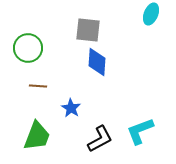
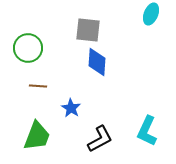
cyan L-shape: moved 7 px right; rotated 44 degrees counterclockwise
